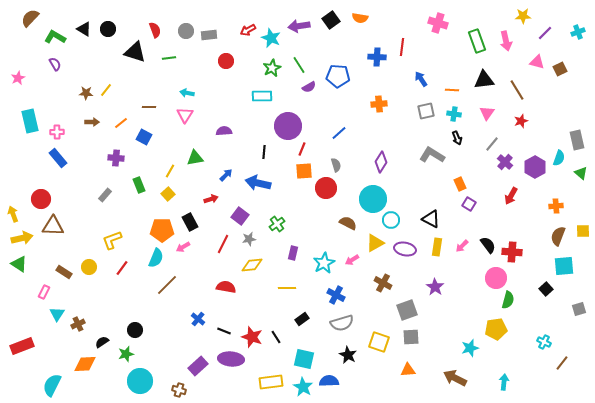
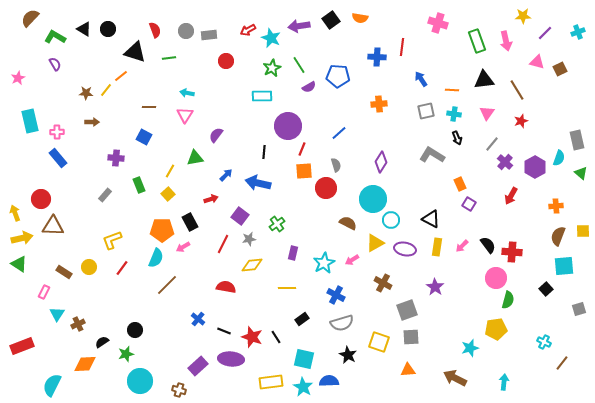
orange line at (121, 123): moved 47 px up
purple semicircle at (224, 131): moved 8 px left, 4 px down; rotated 49 degrees counterclockwise
yellow arrow at (13, 214): moved 2 px right, 1 px up
